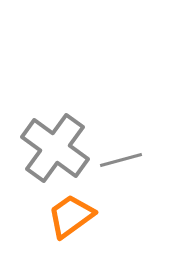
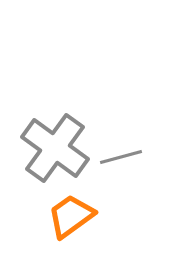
gray line: moved 3 px up
